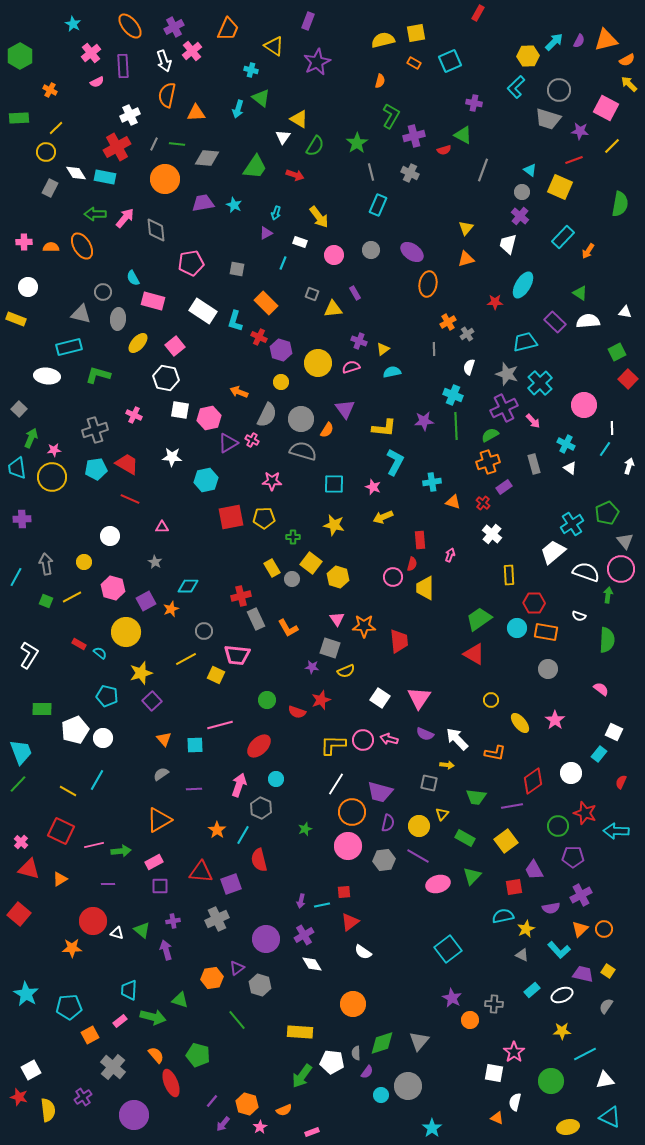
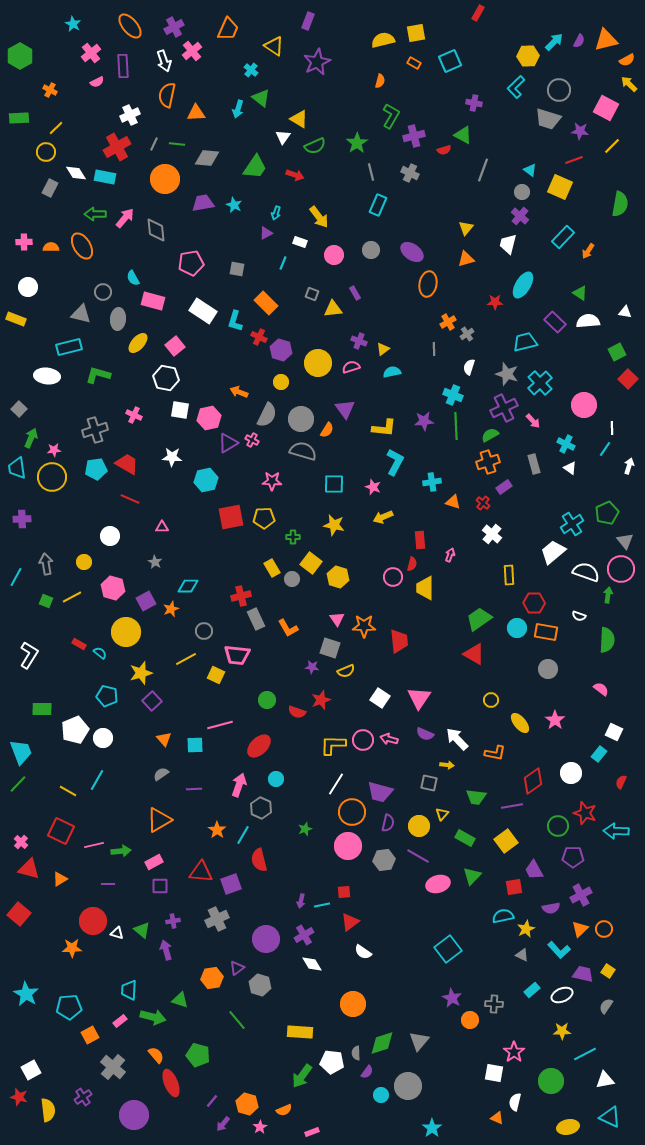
cyan cross at (251, 70): rotated 24 degrees clockwise
green semicircle at (315, 146): rotated 35 degrees clockwise
